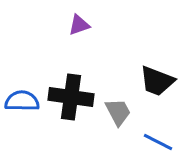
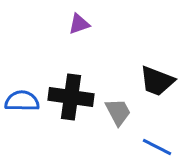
purple triangle: moved 1 px up
blue line: moved 1 px left, 5 px down
